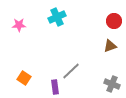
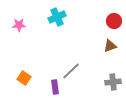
gray cross: moved 1 px right, 2 px up; rotated 28 degrees counterclockwise
